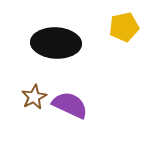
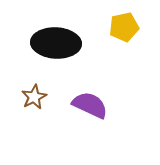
purple semicircle: moved 20 px right
